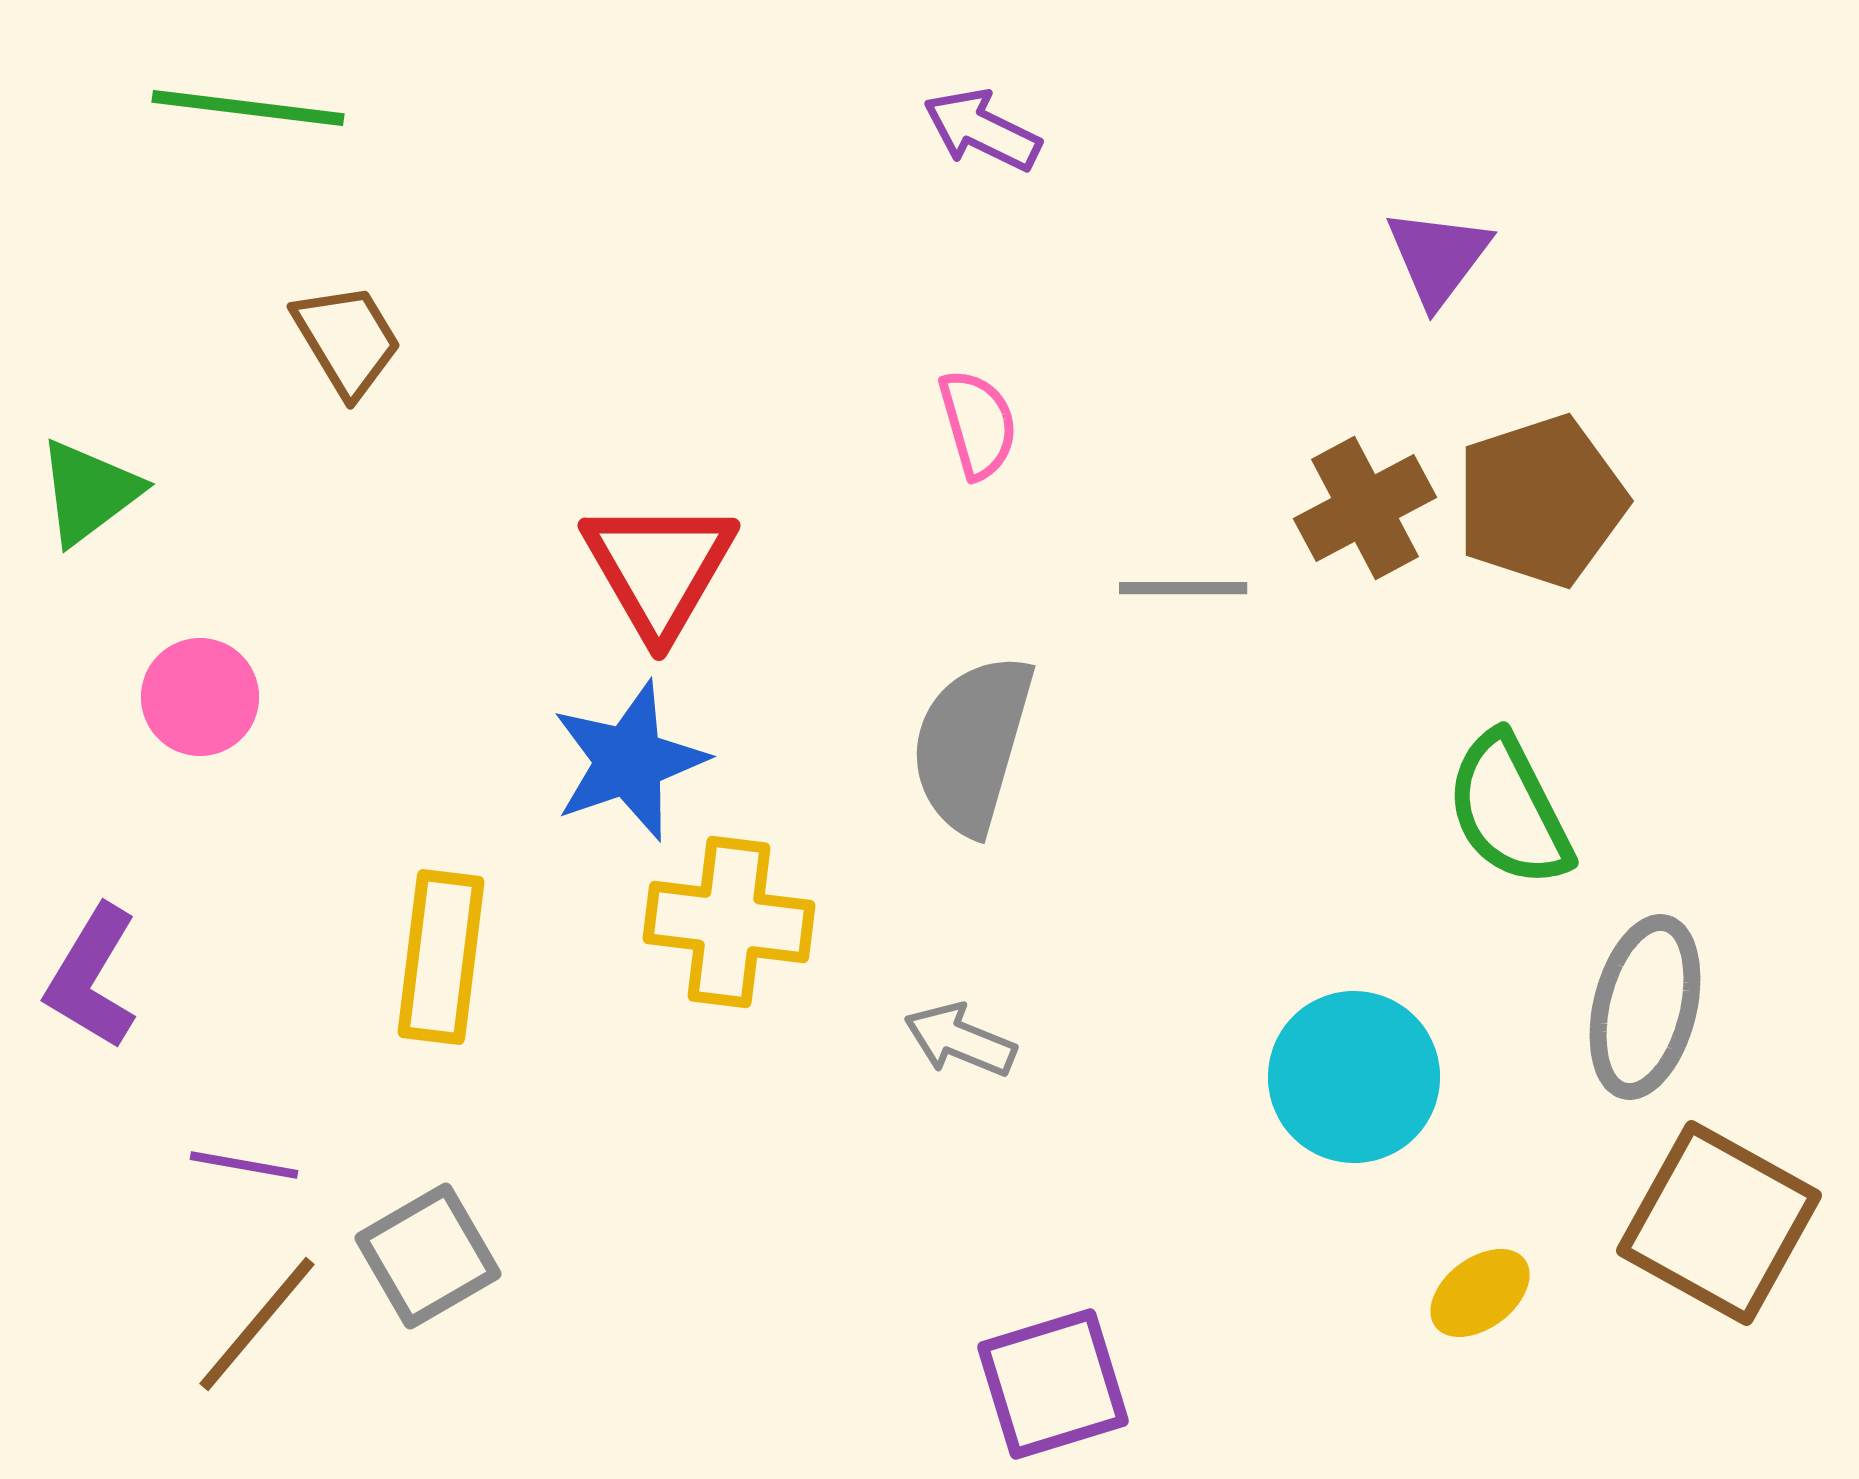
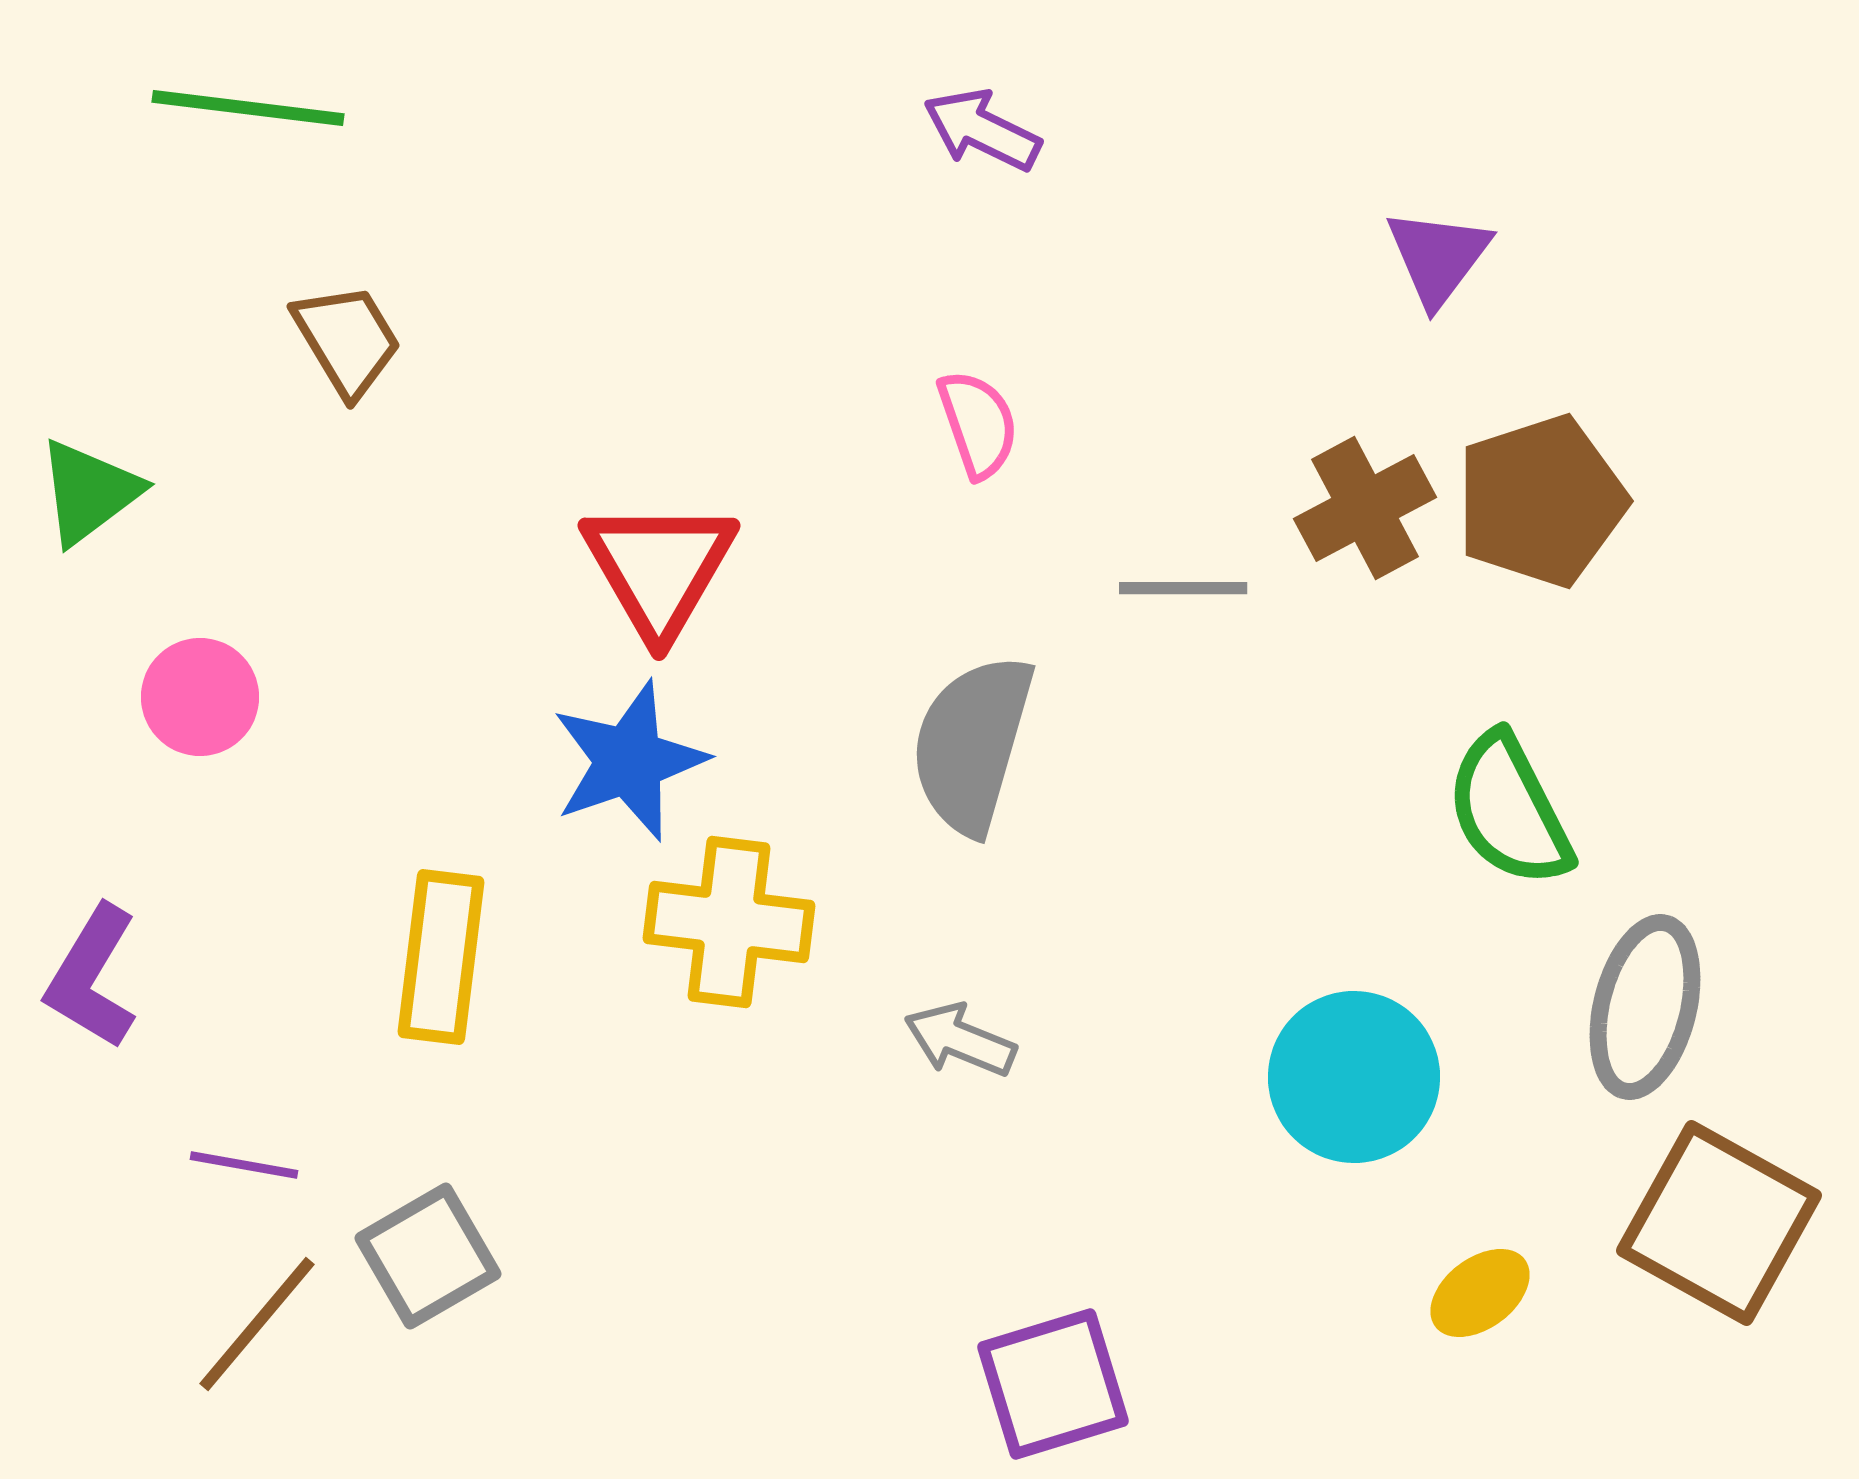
pink semicircle: rotated 3 degrees counterclockwise
